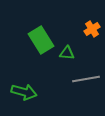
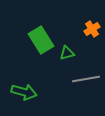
green triangle: rotated 21 degrees counterclockwise
